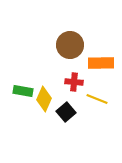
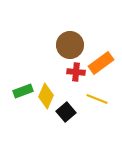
orange rectangle: rotated 35 degrees counterclockwise
red cross: moved 2 px right, 10 px up
green rectangle: rotated 30 degrees counterclockwise
yellow diamond: moved 2 px right, 3 px up
